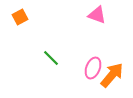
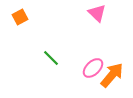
pink triangle: moved 2 px up; rotated 24 degrees clockwise
pink ellipse: rotated 25 degrees clockwise
